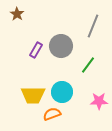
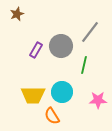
brown star: rotated 16 degrees clockwise
gray line: moved 3 px left, 6 px down; rotated 15 degrees clockwise
green line: moved 4 px left; rotated 24 degrees counterclockwise
pink star: moved 1 px left, 1 px up
orange semicircle: moved 2 px down; rotated 102 degrees counterclockwise
